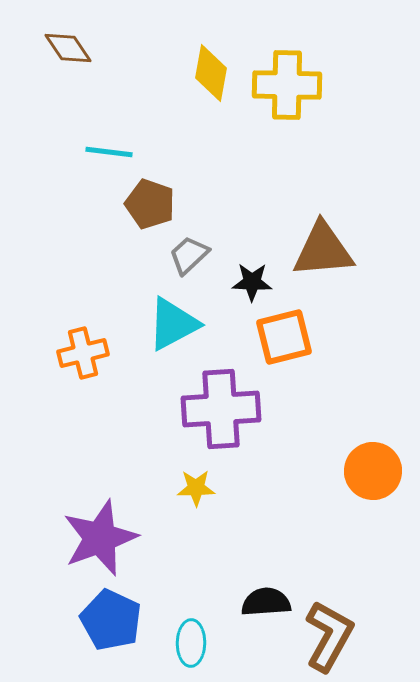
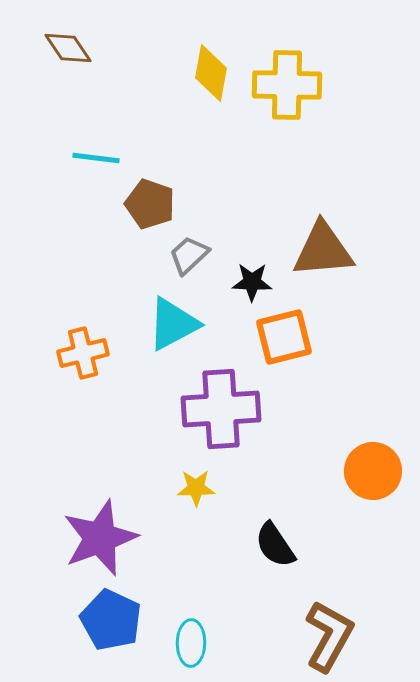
cyan line: moved 13 px left, 6 px down
black semicircle: moved 9 px right, 57 px up; rotated 120 degrees counterclockwise
